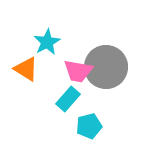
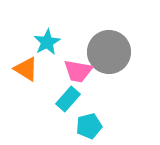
gray circle: moved 3 px right, 15 px up
